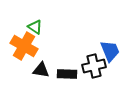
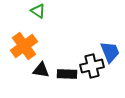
green triangle: moved 3 px right, 16 px up
orange cross: rotated 24 degrees clockwise
blue trapezoid: moved 1 px down
black cross: moved 2 px left
